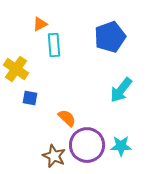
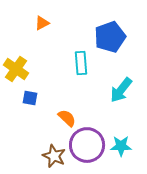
orange triangle: moved 2 px right, 1 px up
cyan rectangle: moved 27 px right, 18 px down
